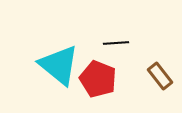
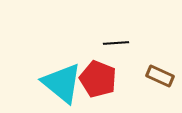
cyan triangle: moved 3 px right, 18 px down
brown rectangle: rotated 28 degrees counterclockwise
